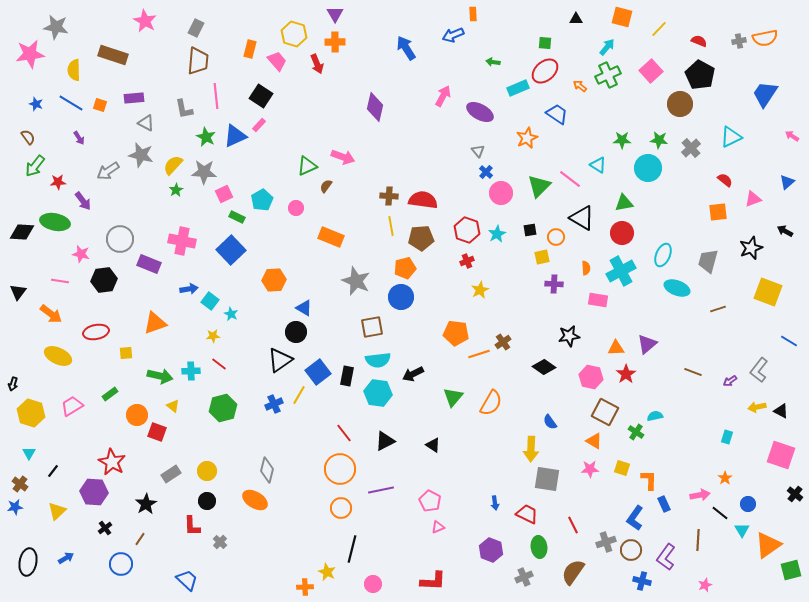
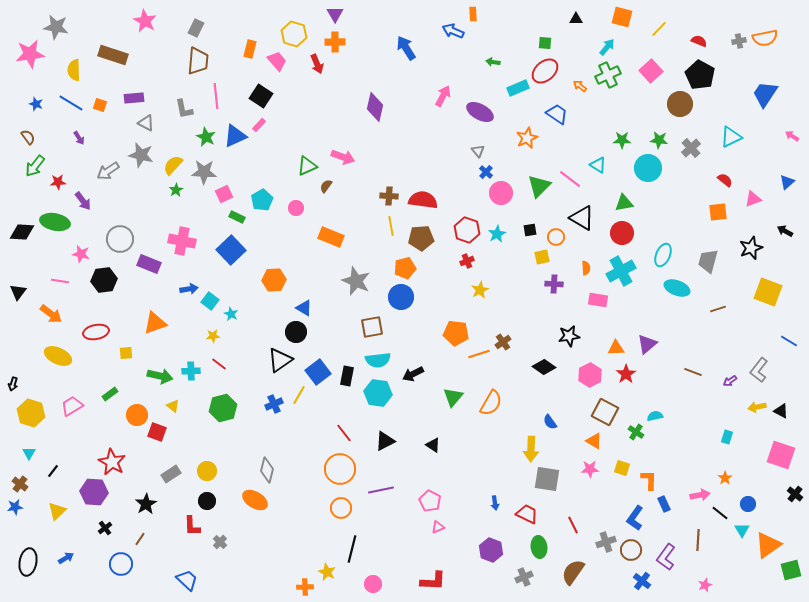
blue arrow at (453, 35): moved 4 px up; rotated 45 degrees clockwise
pink hexagon at (591, 377): moved 1 px left, 2 px up; rotated 20 degrees clockwise
blue cross at (642, 581): rotated 24 degrees clockwise
